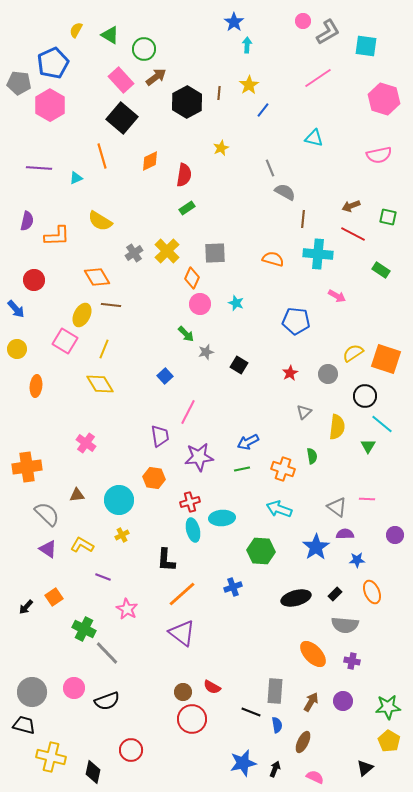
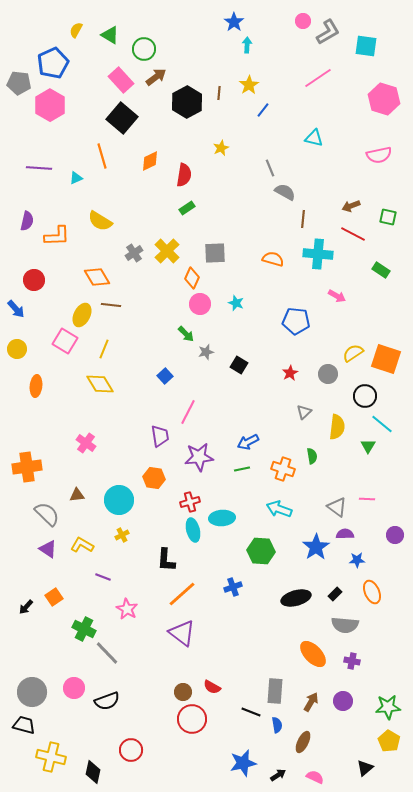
black arrow at (275, 769): moved 3 px right, 6 px down; rotated 35 degrees clockwise
